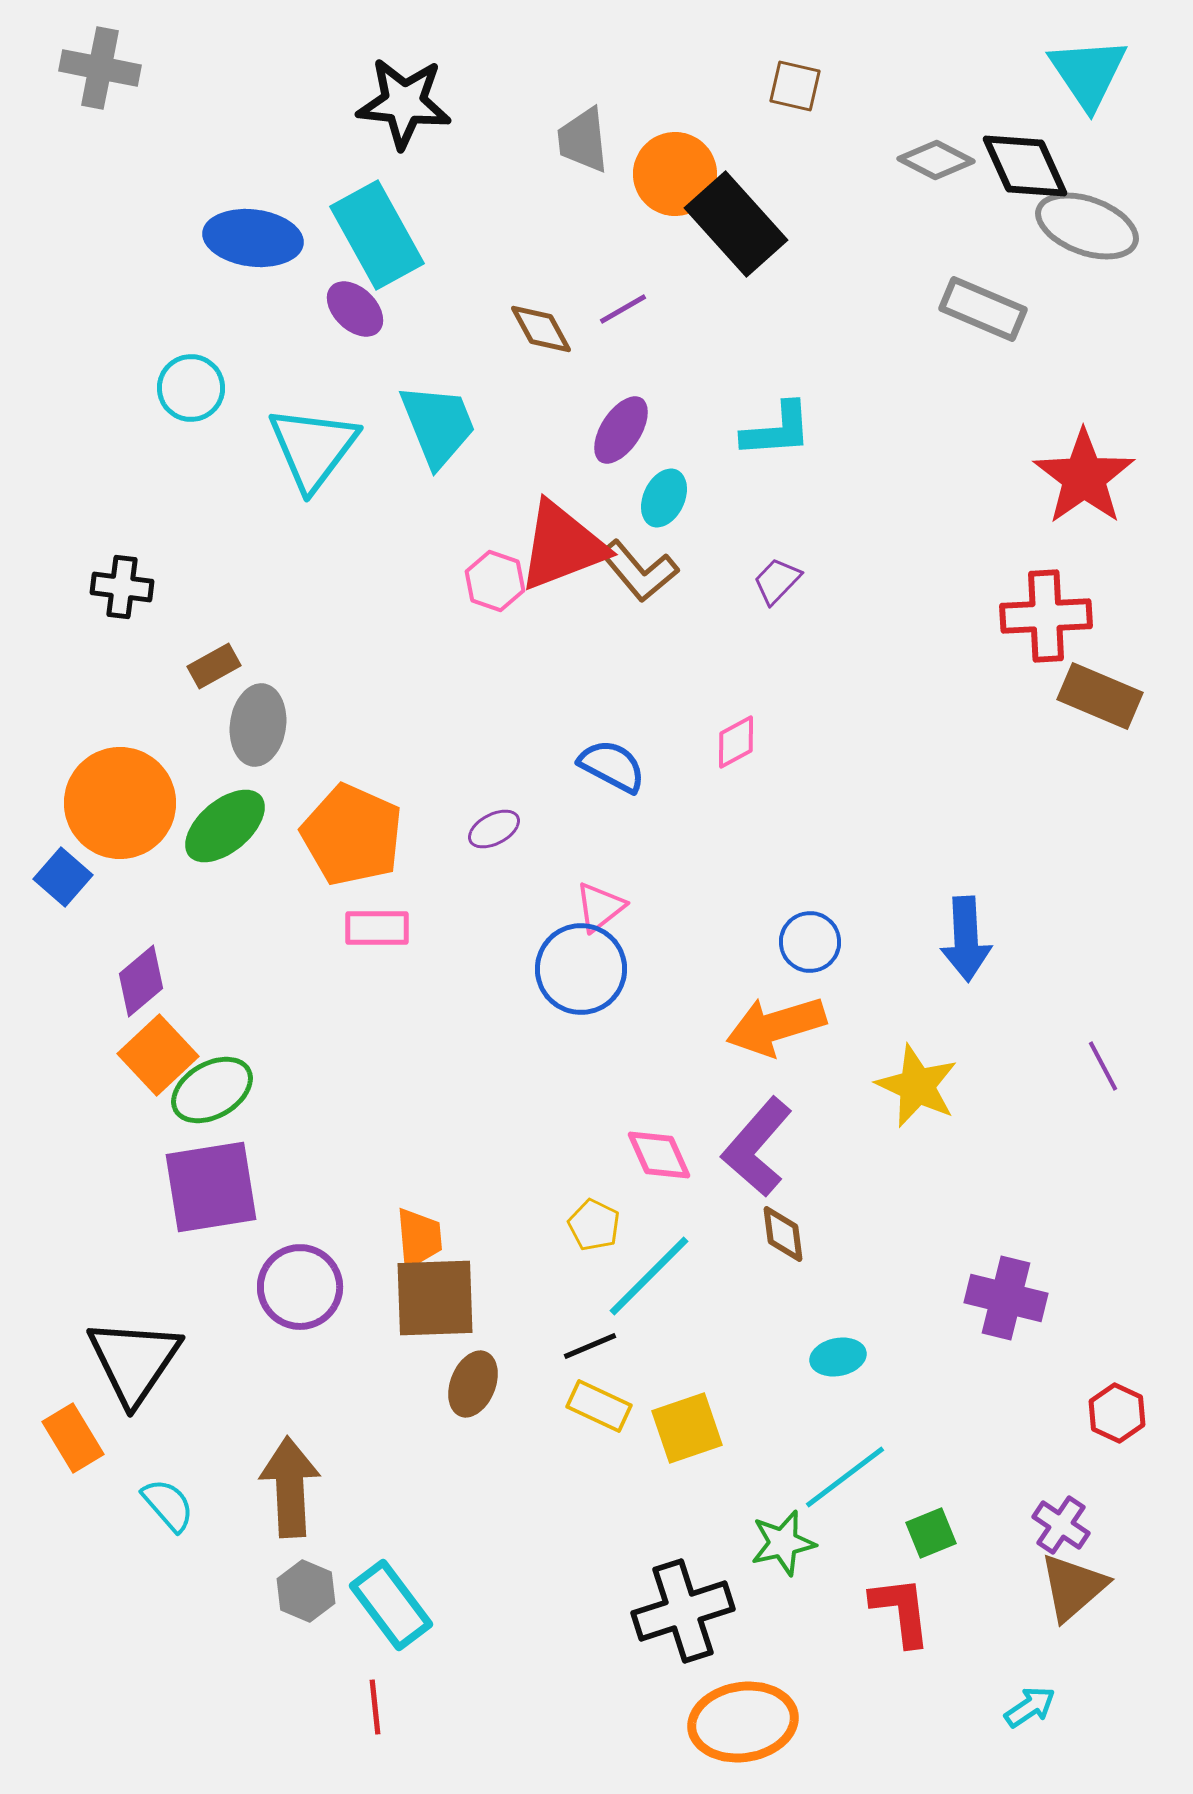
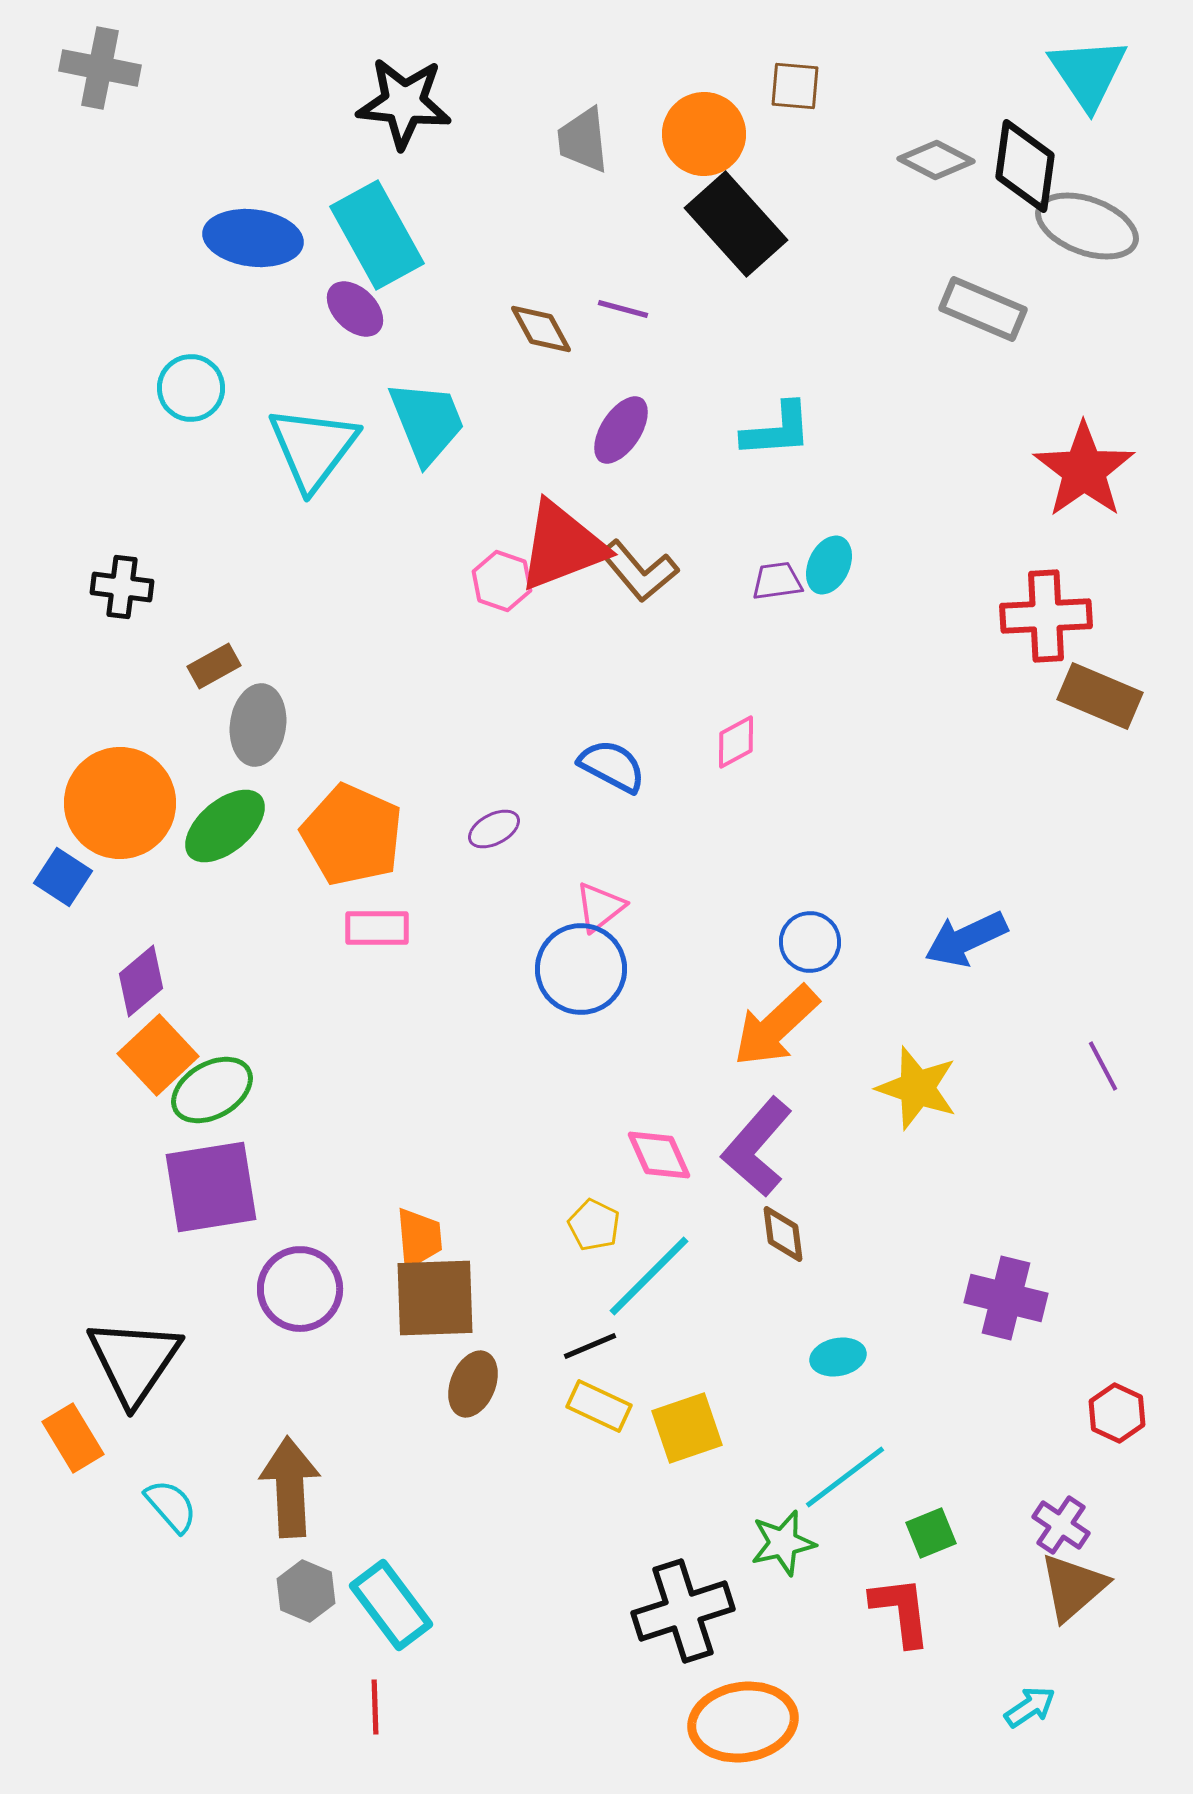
brown square at (795, 86): rotated 8 degrees counterclockwise
black diamond at (1025, 166): rotated 32 degrees clockwise
orange circle at (675, 174): moved 29 px right, 40 px up
purple line at (623, 309): rotated 45 degrees clockwise
cyan trapezoid at (438, 425): moved 11 px left, 3 px up
red star at (1084, 477): moved 7 px up
cyan ellipse at (664, 498): moved 165 px right, 67 px down
pink hexagon at (495, 581): moved 7 px right
purple trapezoid at (777, 581): rotated 38 degrees clockwise
blue square at (63, 877): rotated 8 degrees counterclockwise
blue arrow at (966, 939): rotated 68 degrees clockwise
orange arrow at (776, 1026): rotated 26 degrees counterclockwise
yellow star at (917, 1086): moved 2 px down; rotated 6 degrees counterclockwise
purple circle at (300, 1287): moved 2 px down
cyan semicircle at (168, 1505): moved 3 px right, 1 px down
red line at (375, 1707): rotated 4 degrees clockwise
